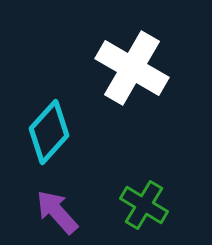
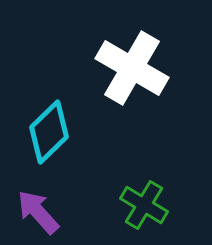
cyan diamond: rotated 4 degrees clockwise
purple arrow: moved 19 px left
